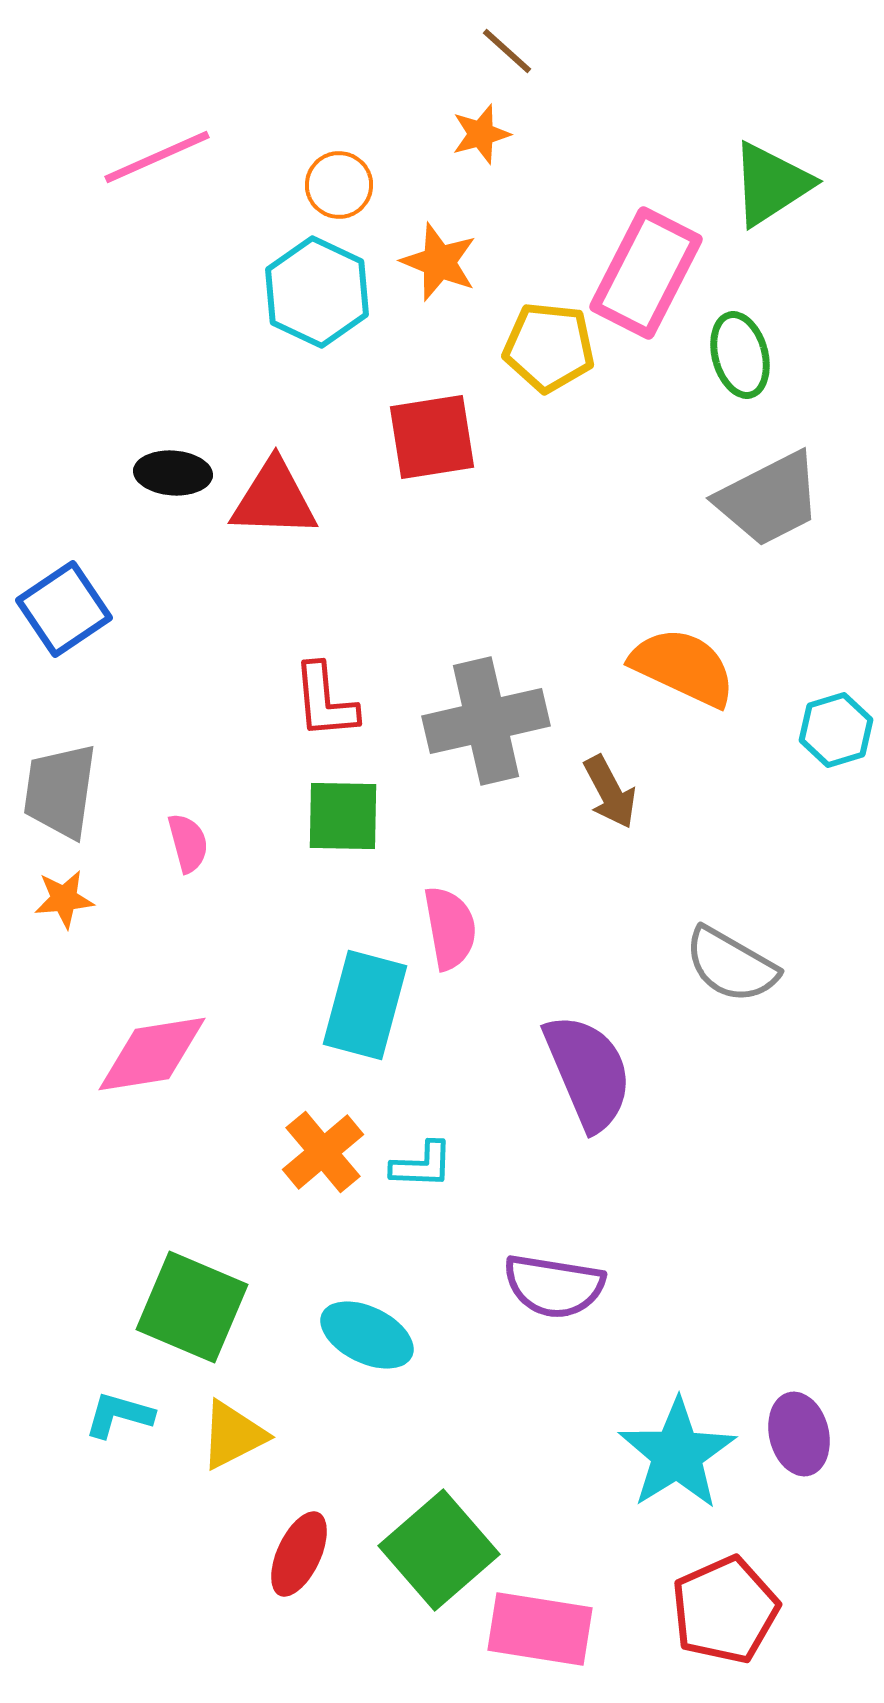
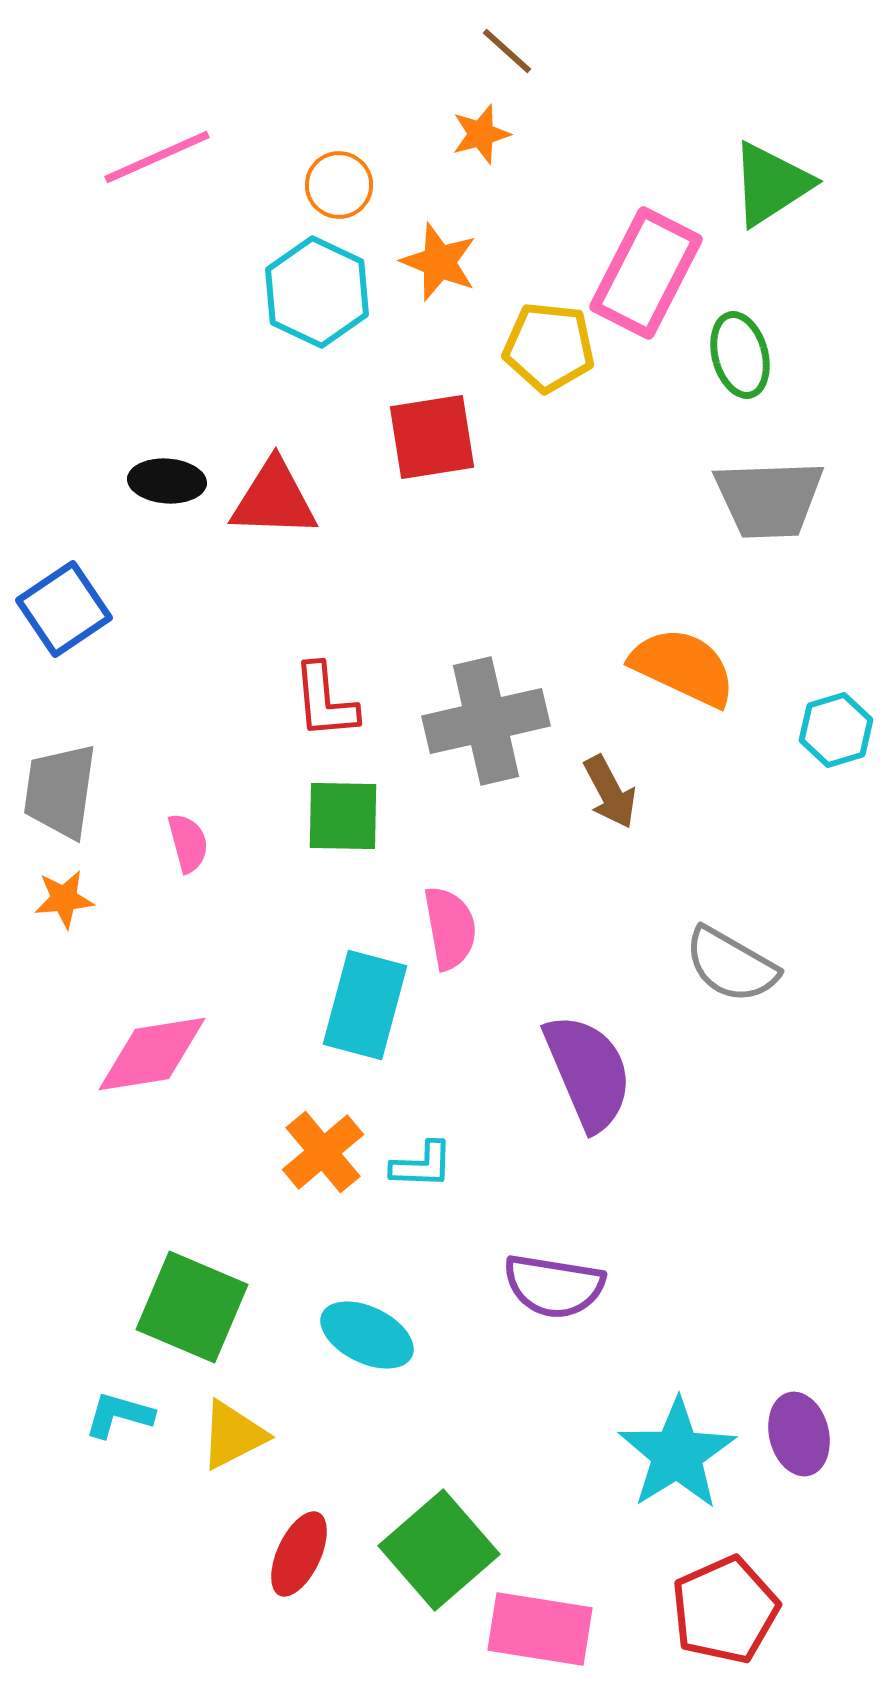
black ellipse at (173, 473): moved 6 px left, 8 px down
gray trapezoid at (769, 499): rotated 25 degrees clockwise
